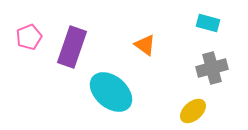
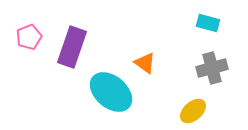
orange triangle: moved 18 px down
